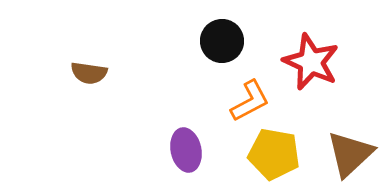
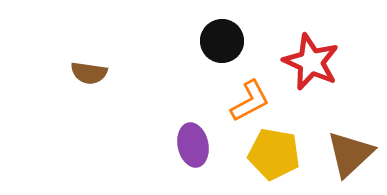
purple ellipse: moved 7 px right, 5 px up
